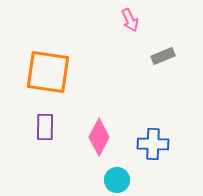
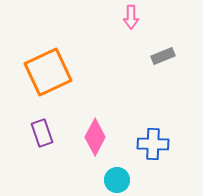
pink arrow: moved 1 px right, 3 px up; rotated 25 degrees clockwise
orange square: rotated 33 degrees counterclockwise
purple rectangle: moved 3 px left, 6 px down; rotated 20 degrees counterclockwise
pink diamond: moved 4 px left
